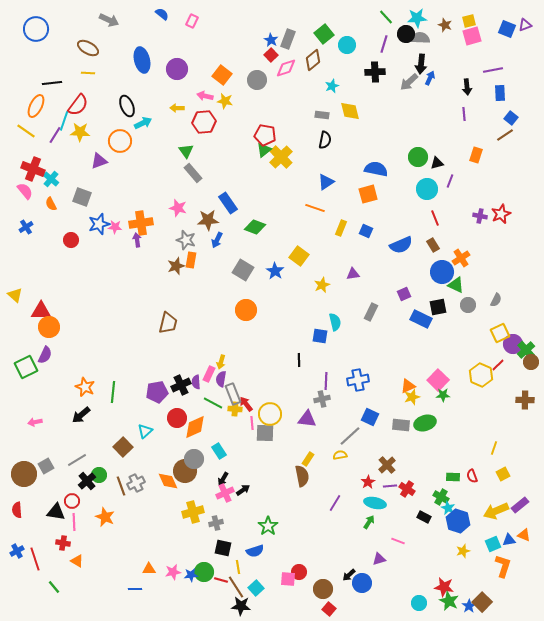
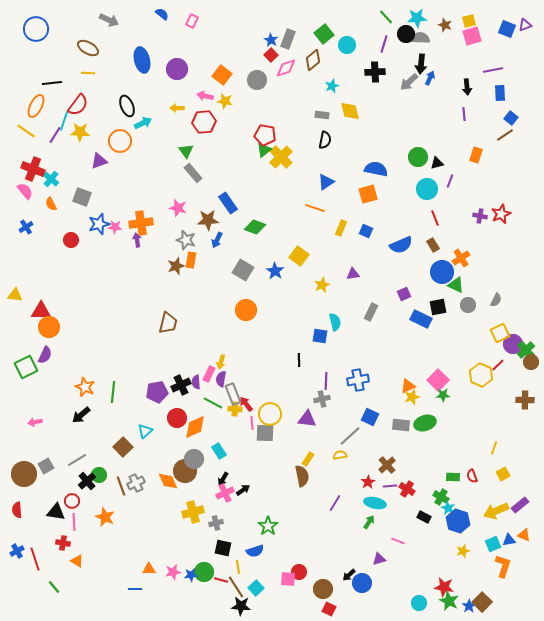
yellow triangle at (15, 295): rotated 35 degrees counterclockwise
red square at (329, 609): rotated 16 degrees counterclockwise
